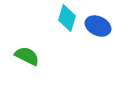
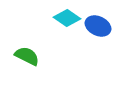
cyan diamond: rotated 72 degrees counterclockwise
